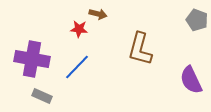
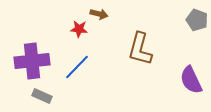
brown arrow: moved 1 px right
purple cross: moved 2 px down; rotated 16 degrees counterclockwise
